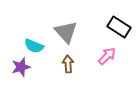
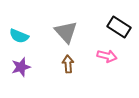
cyan semicircle: moved 15 px left, 10 px up
pink arrow: rotated 60 degrees clockwise
